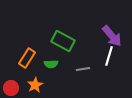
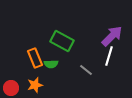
purple arrow: rotated 95 degrees counterclockwise
green rectangle: moved 1 px left
orange rectangle: moved 8 px right; rotated 54 degrees counterclockwise
gray line: moved 3 px right, 1 px down; rotated 48 degrees clockwise
orange star: rotated 14 degrees clockwise
